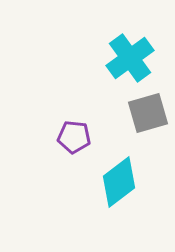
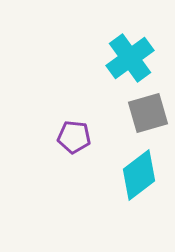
cyan diamond: moved 20 px right, 7 px up
